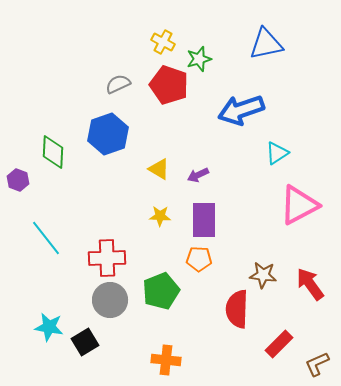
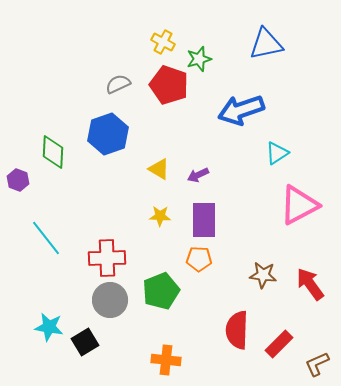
red semicircle: moved 21 px down
